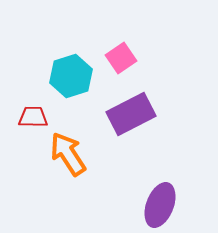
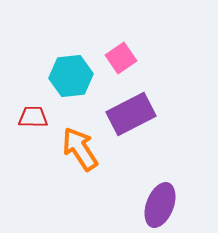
cyan hexagon: rotated 12 degrees clockwise
orange arrow: moved 12 px right, 5 px up
